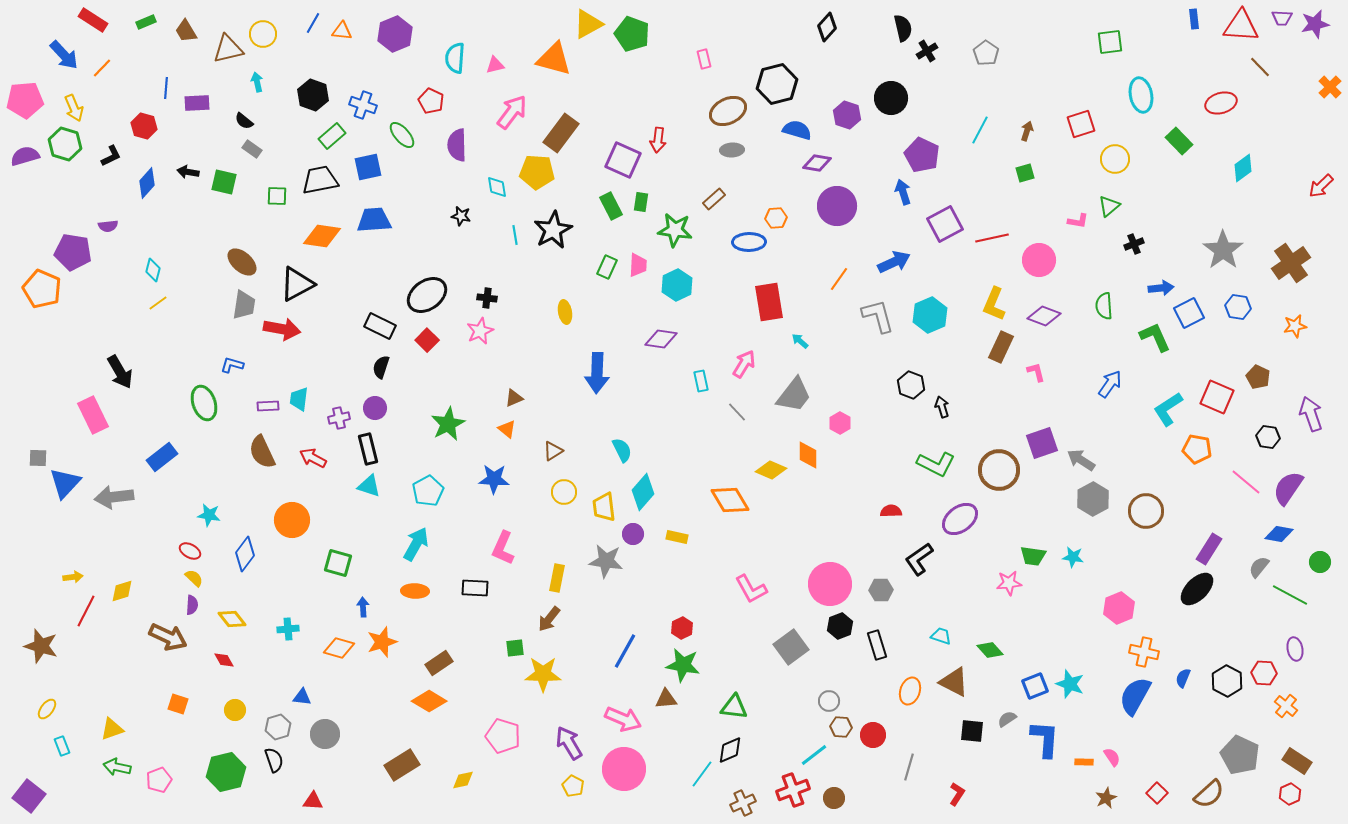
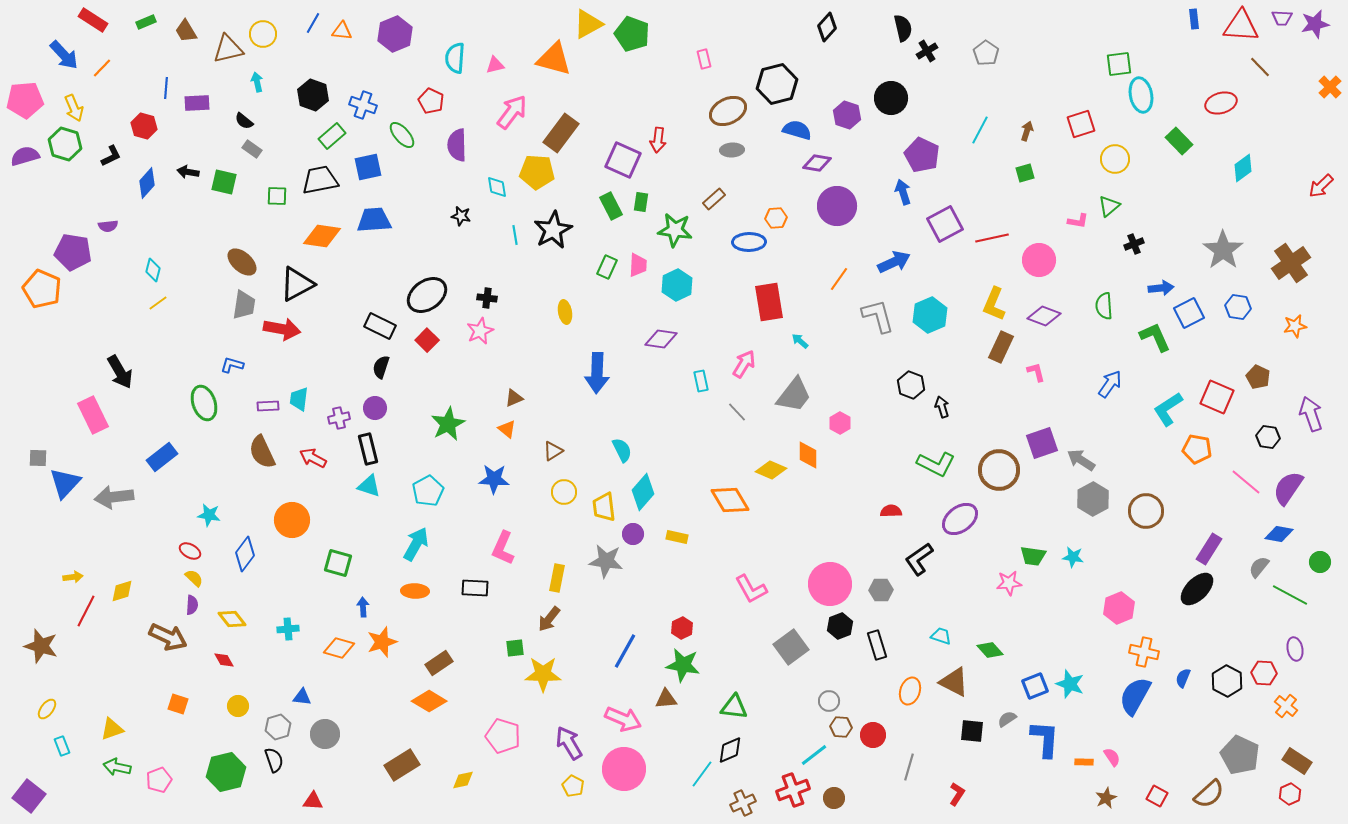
green square at (1110, 42): moved 9 px right, 22 px down
yellow circle at (235, 710): moved 3 px right, 4 px up
red square at (1157, 793): moved 3 px down; rotated 15 degrees counterclockwise
